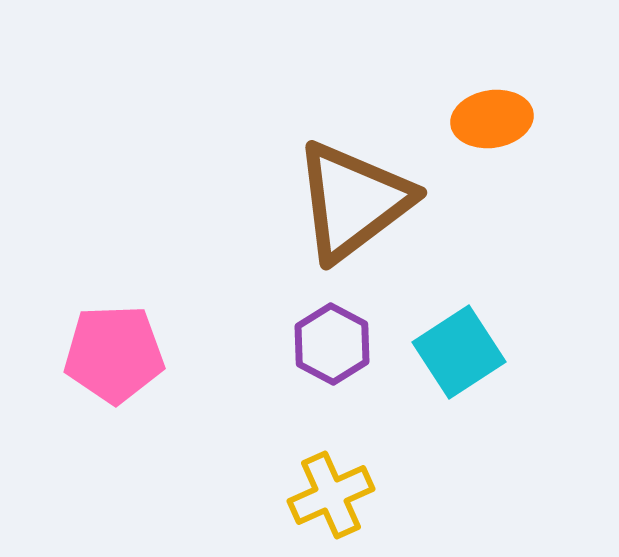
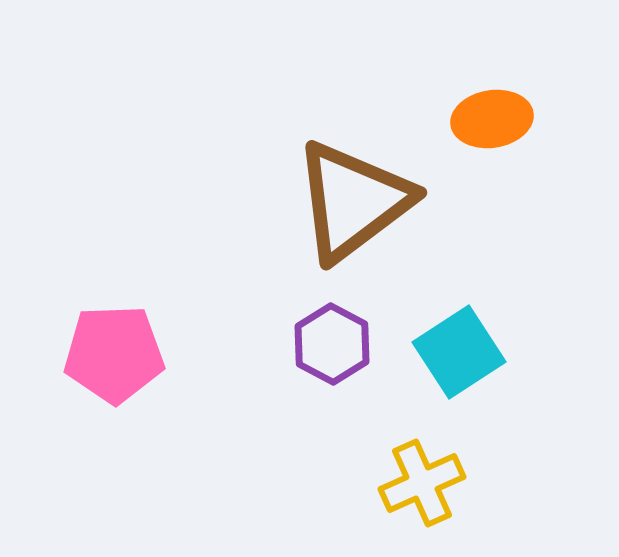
yellow cross: moved 91 px right, 12 px up
